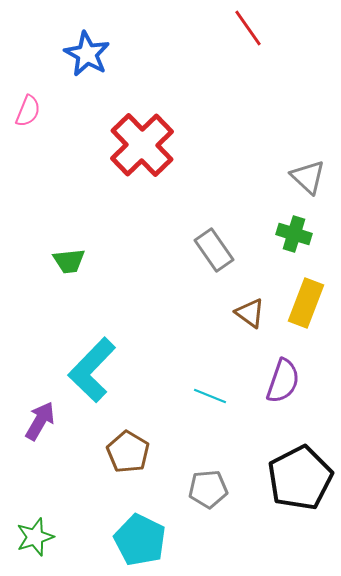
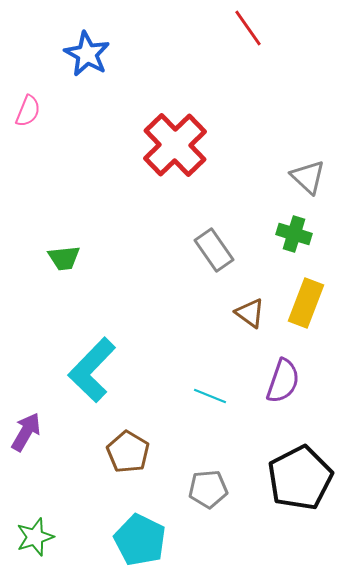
red cross: moved 33 px right
green trapezoid: moved 5 px left, 3 px up
purple arrow: moved 14 px left, 11 px down
